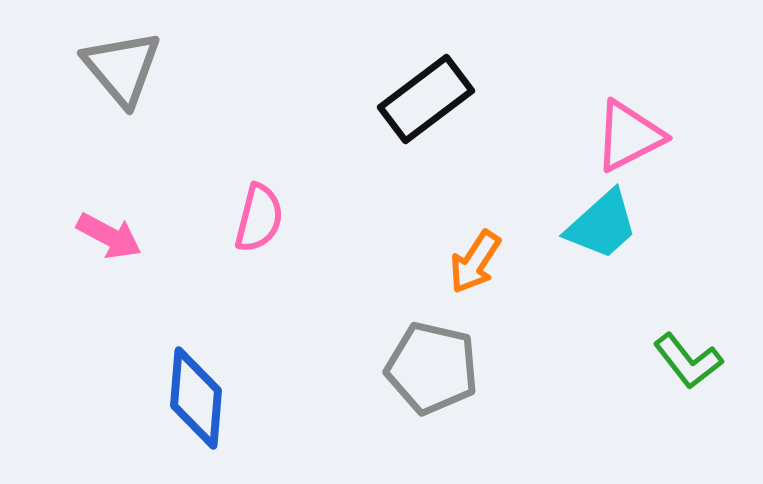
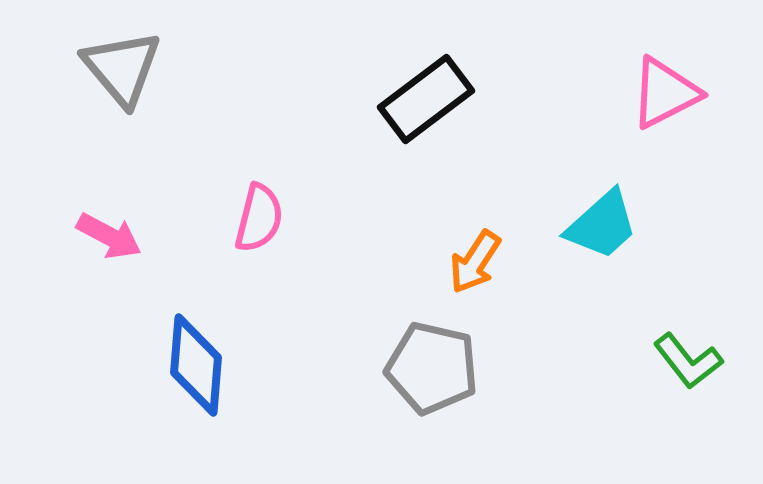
pink triangle: moved 36 px right, 43 px up
blue diamond: moved 33 px up
